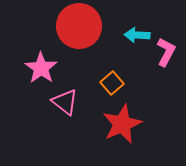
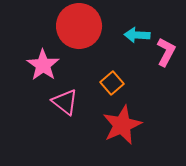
pink star: moved 2 px right, 3 px up
red star: moved 1 px down
